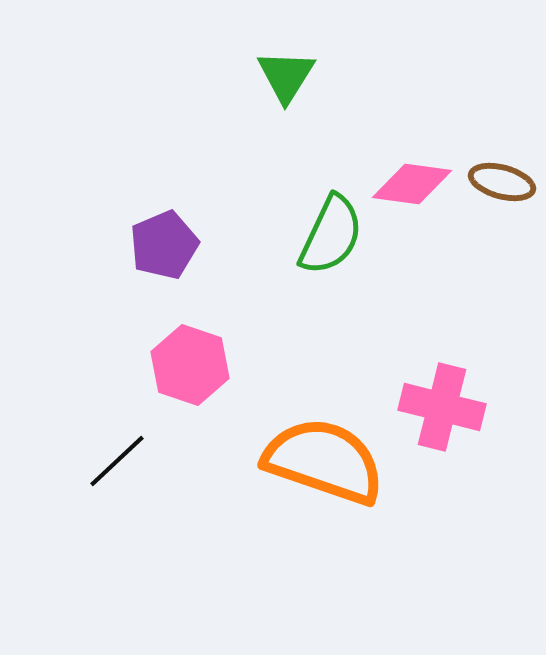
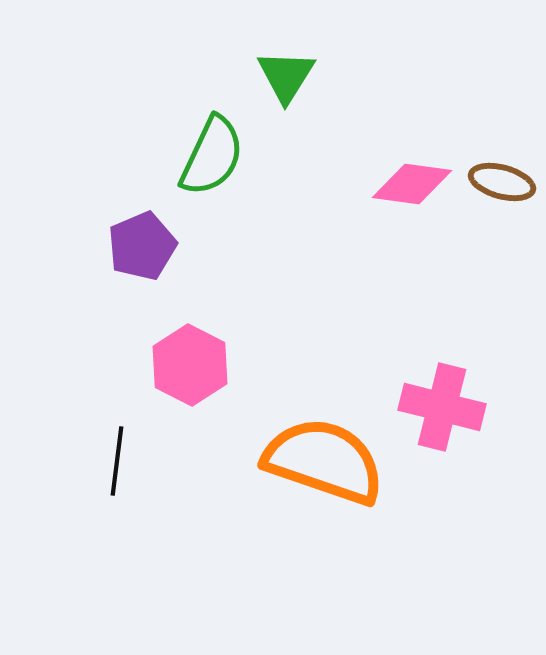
green semicircle: moved 119 px left, 79 px up
purple pentagon: moved 22 px left, 1 px down
pink hexagon: rotated 8 degrees clockwise
black line: rotated 40 degrees counterclockwise
